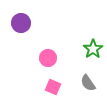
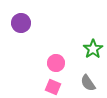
pink circle: moved 8 px right, 5 px down
